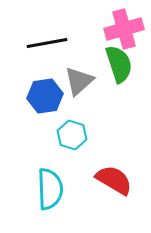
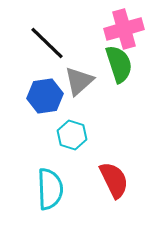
black line: rotated 54 degrees clockwise
red semicircle: rotated 33 degrees clockwise
